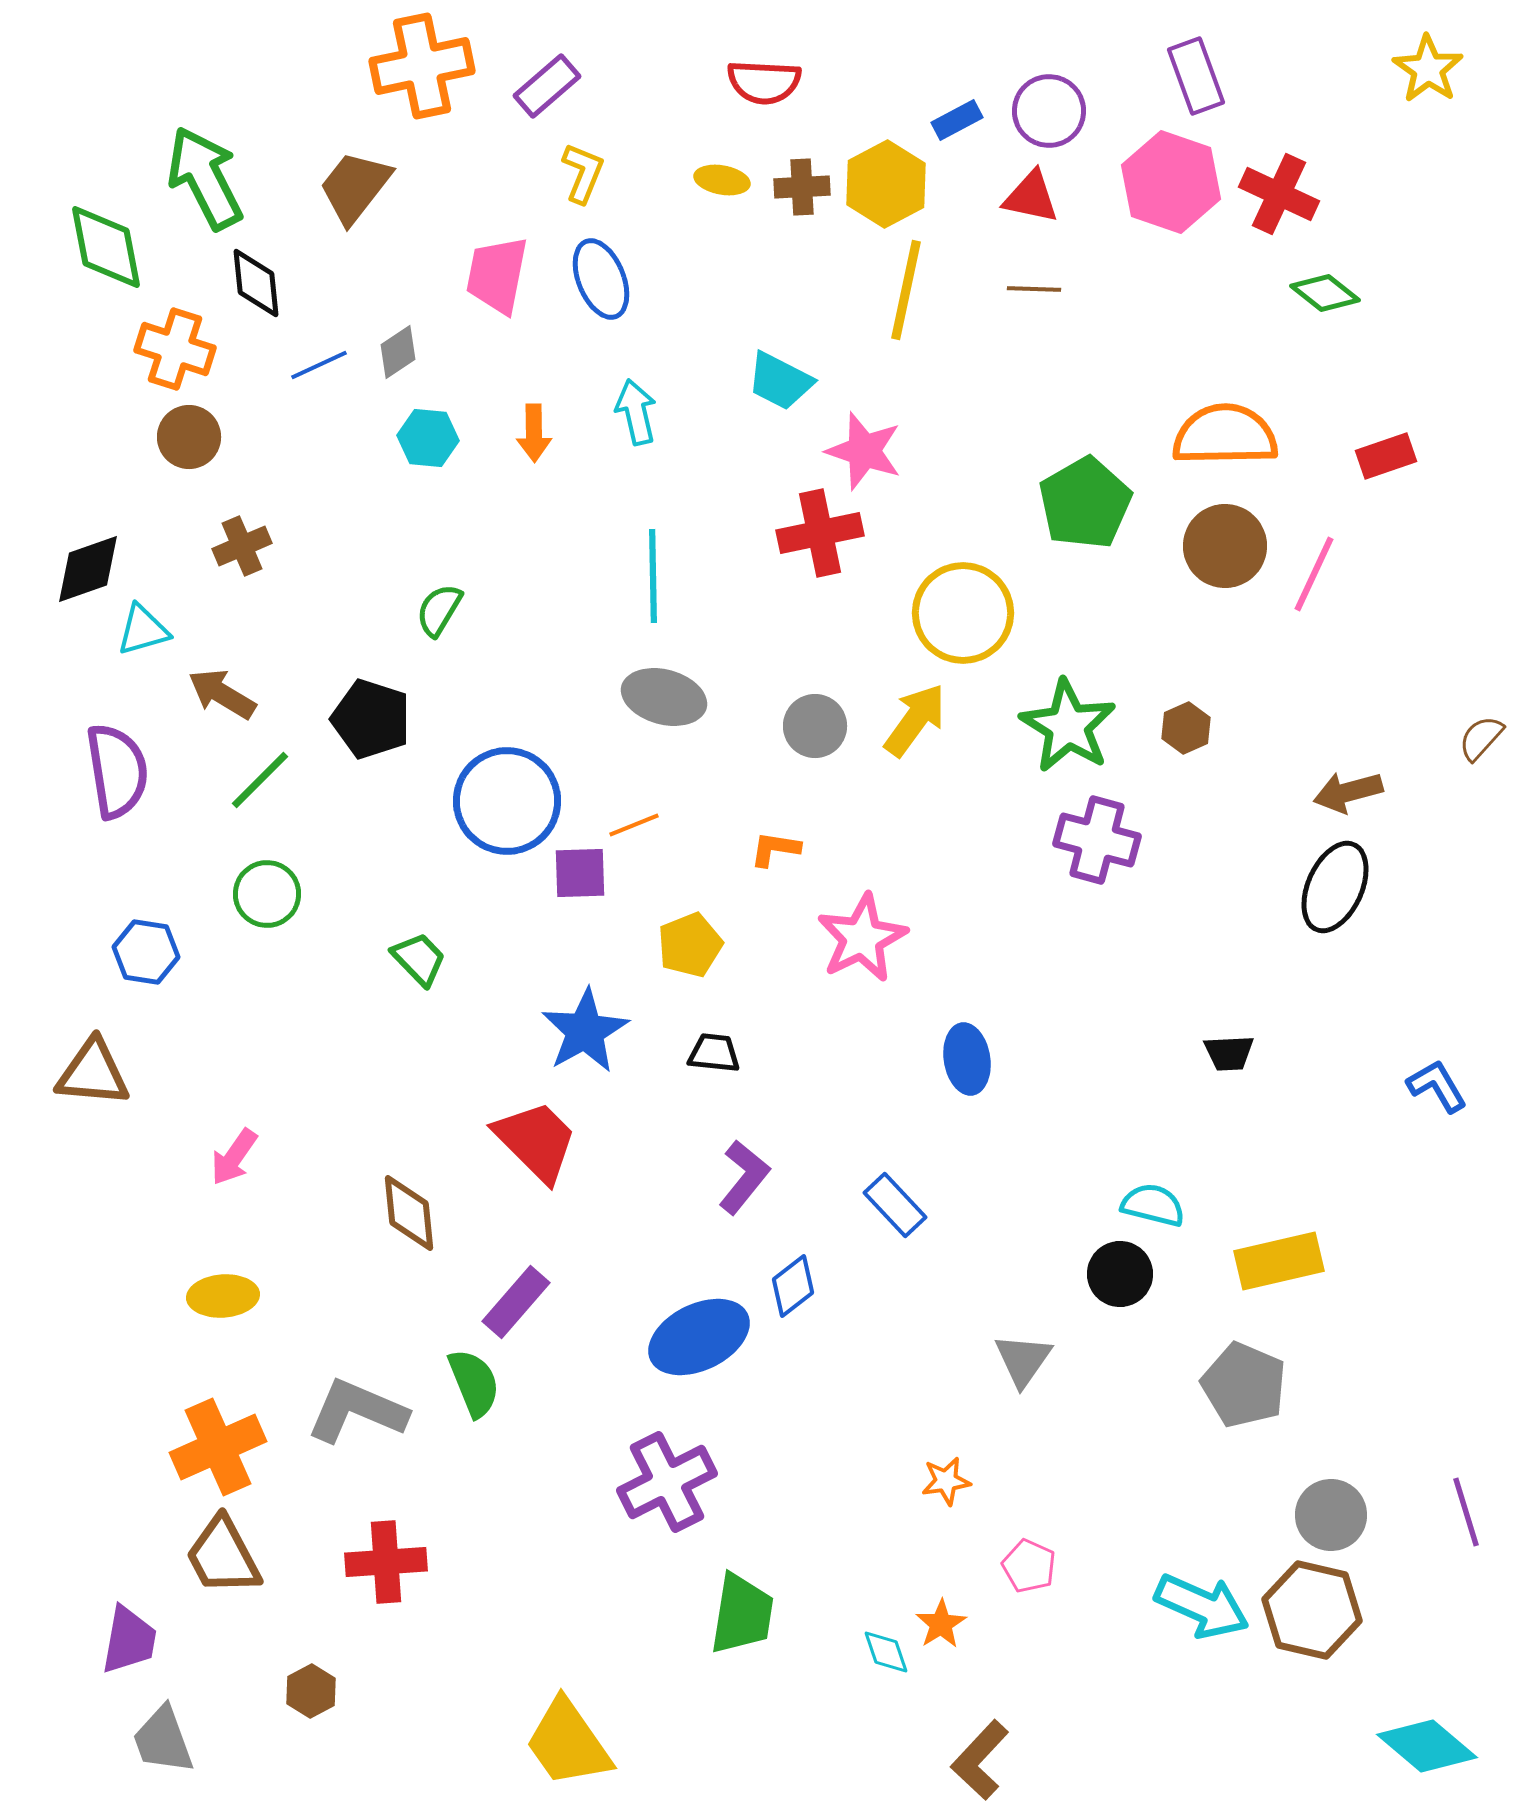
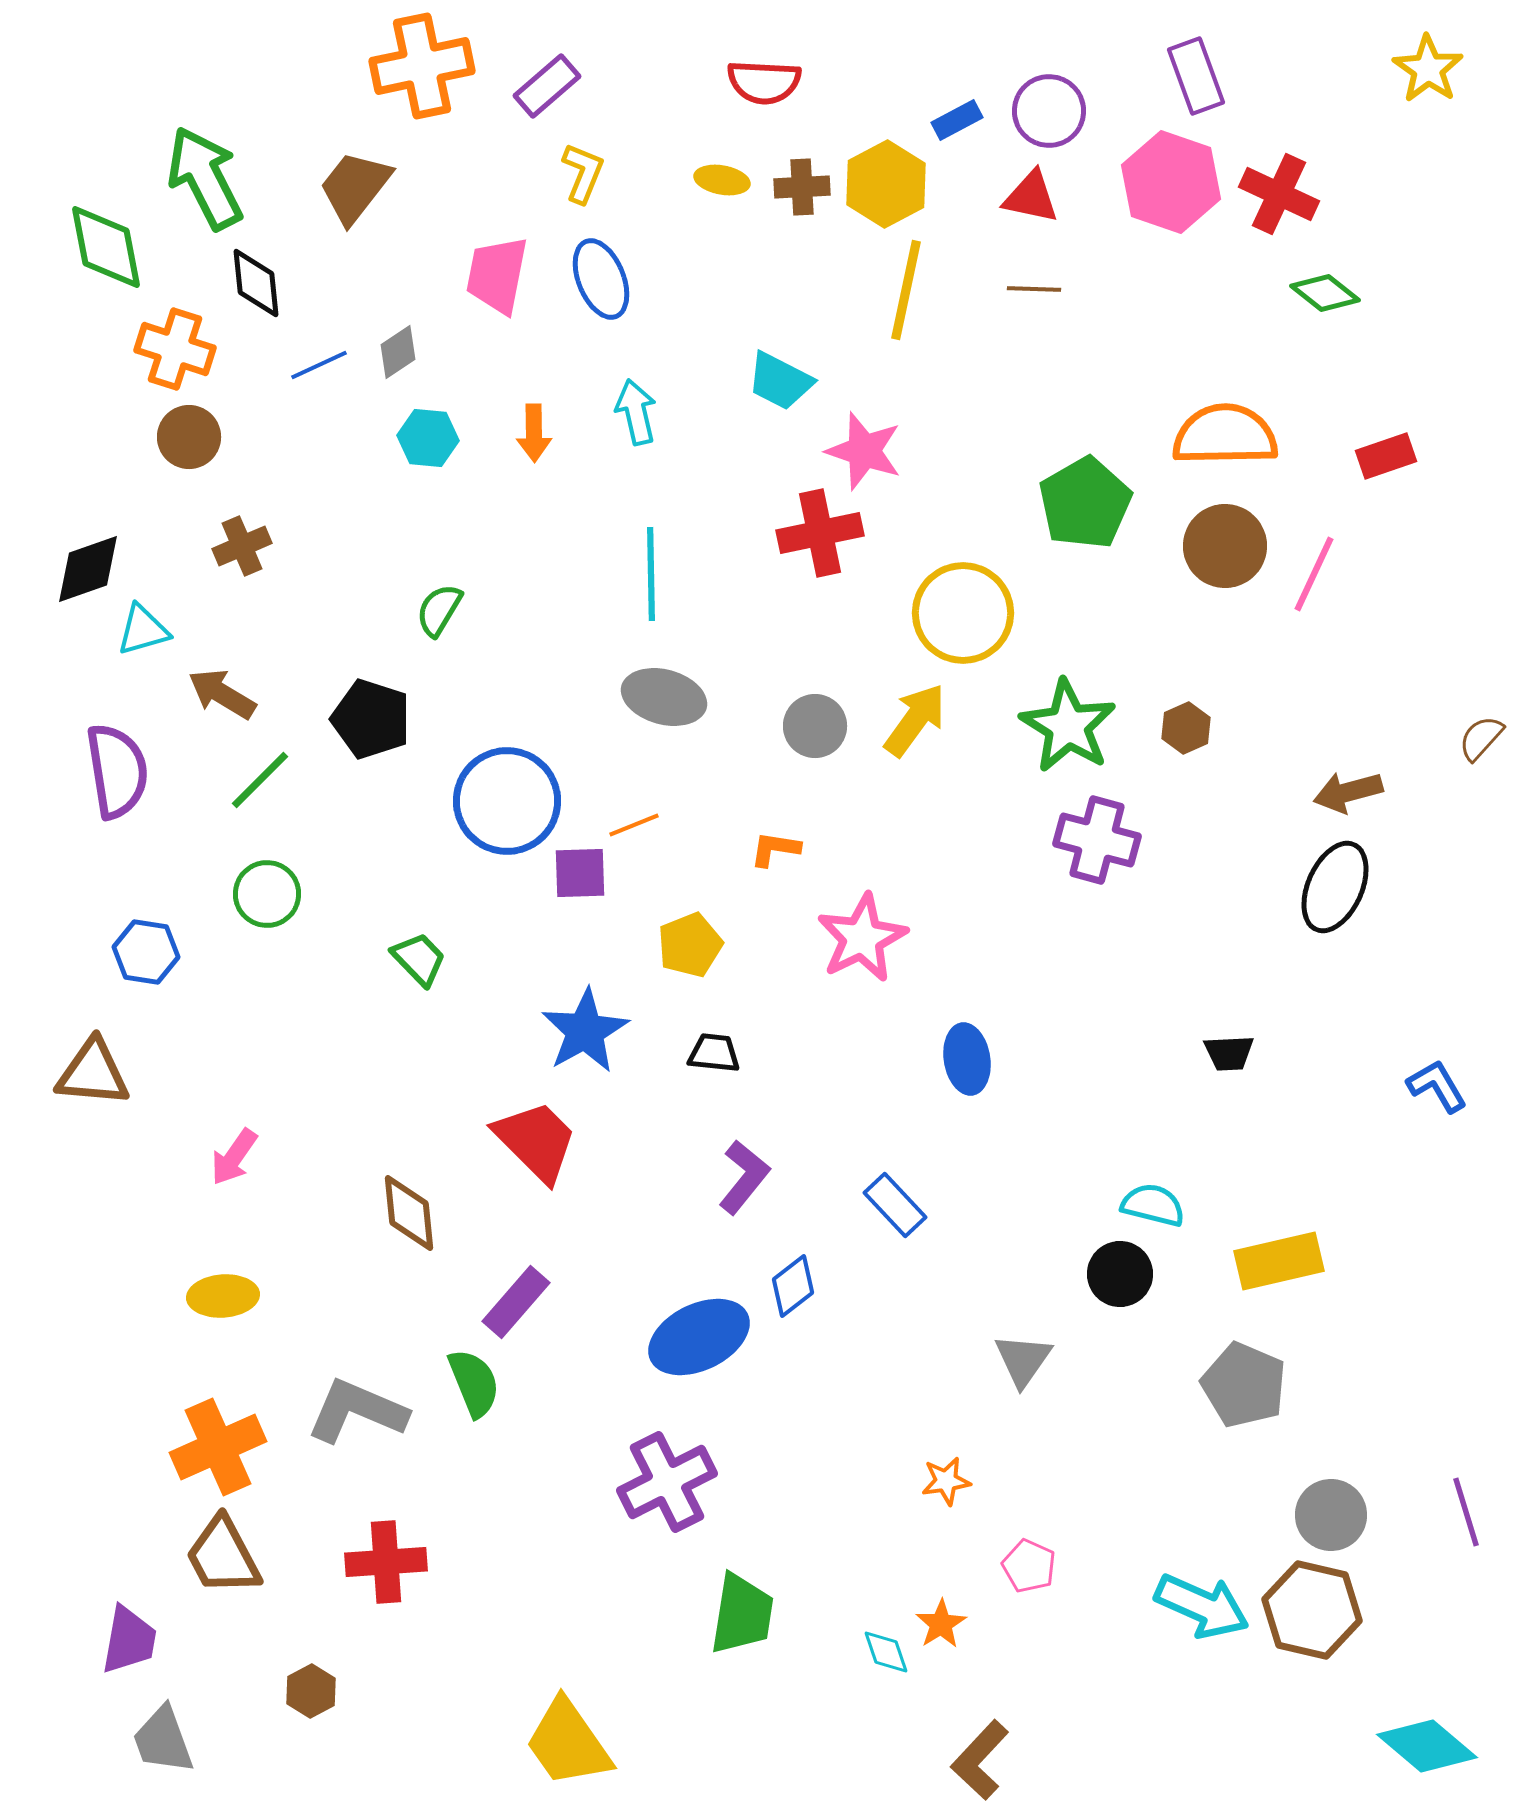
cyan line at (653, 576): moved 2 px left, 2 px up
